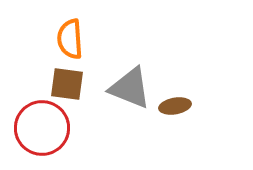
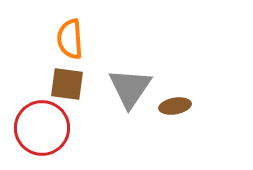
gray triangle: rotated 42 degrees clockwise
